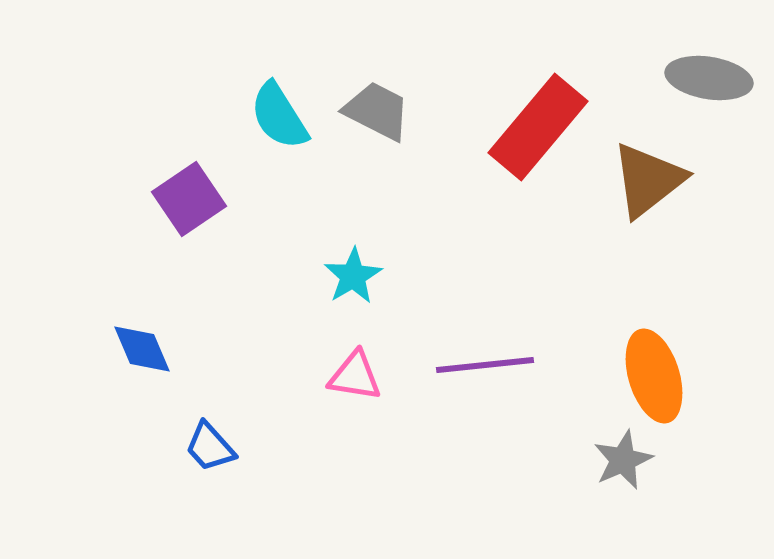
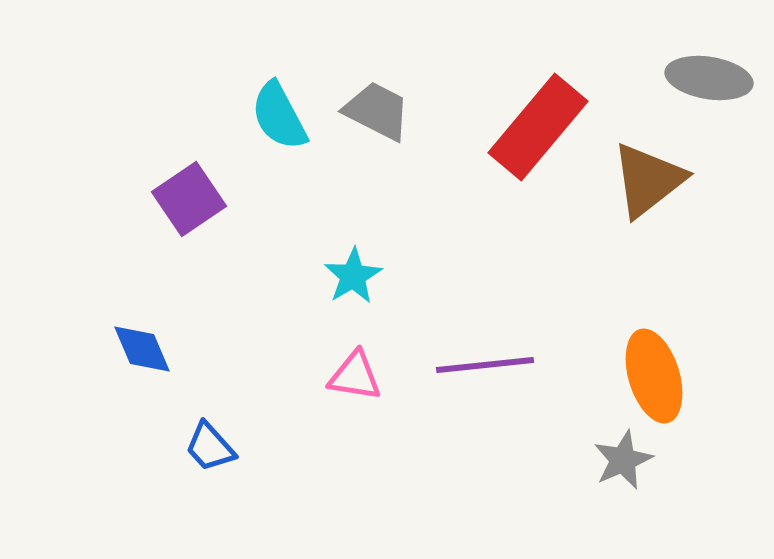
cyan semicircle: rotated 4 degrees clockwise
